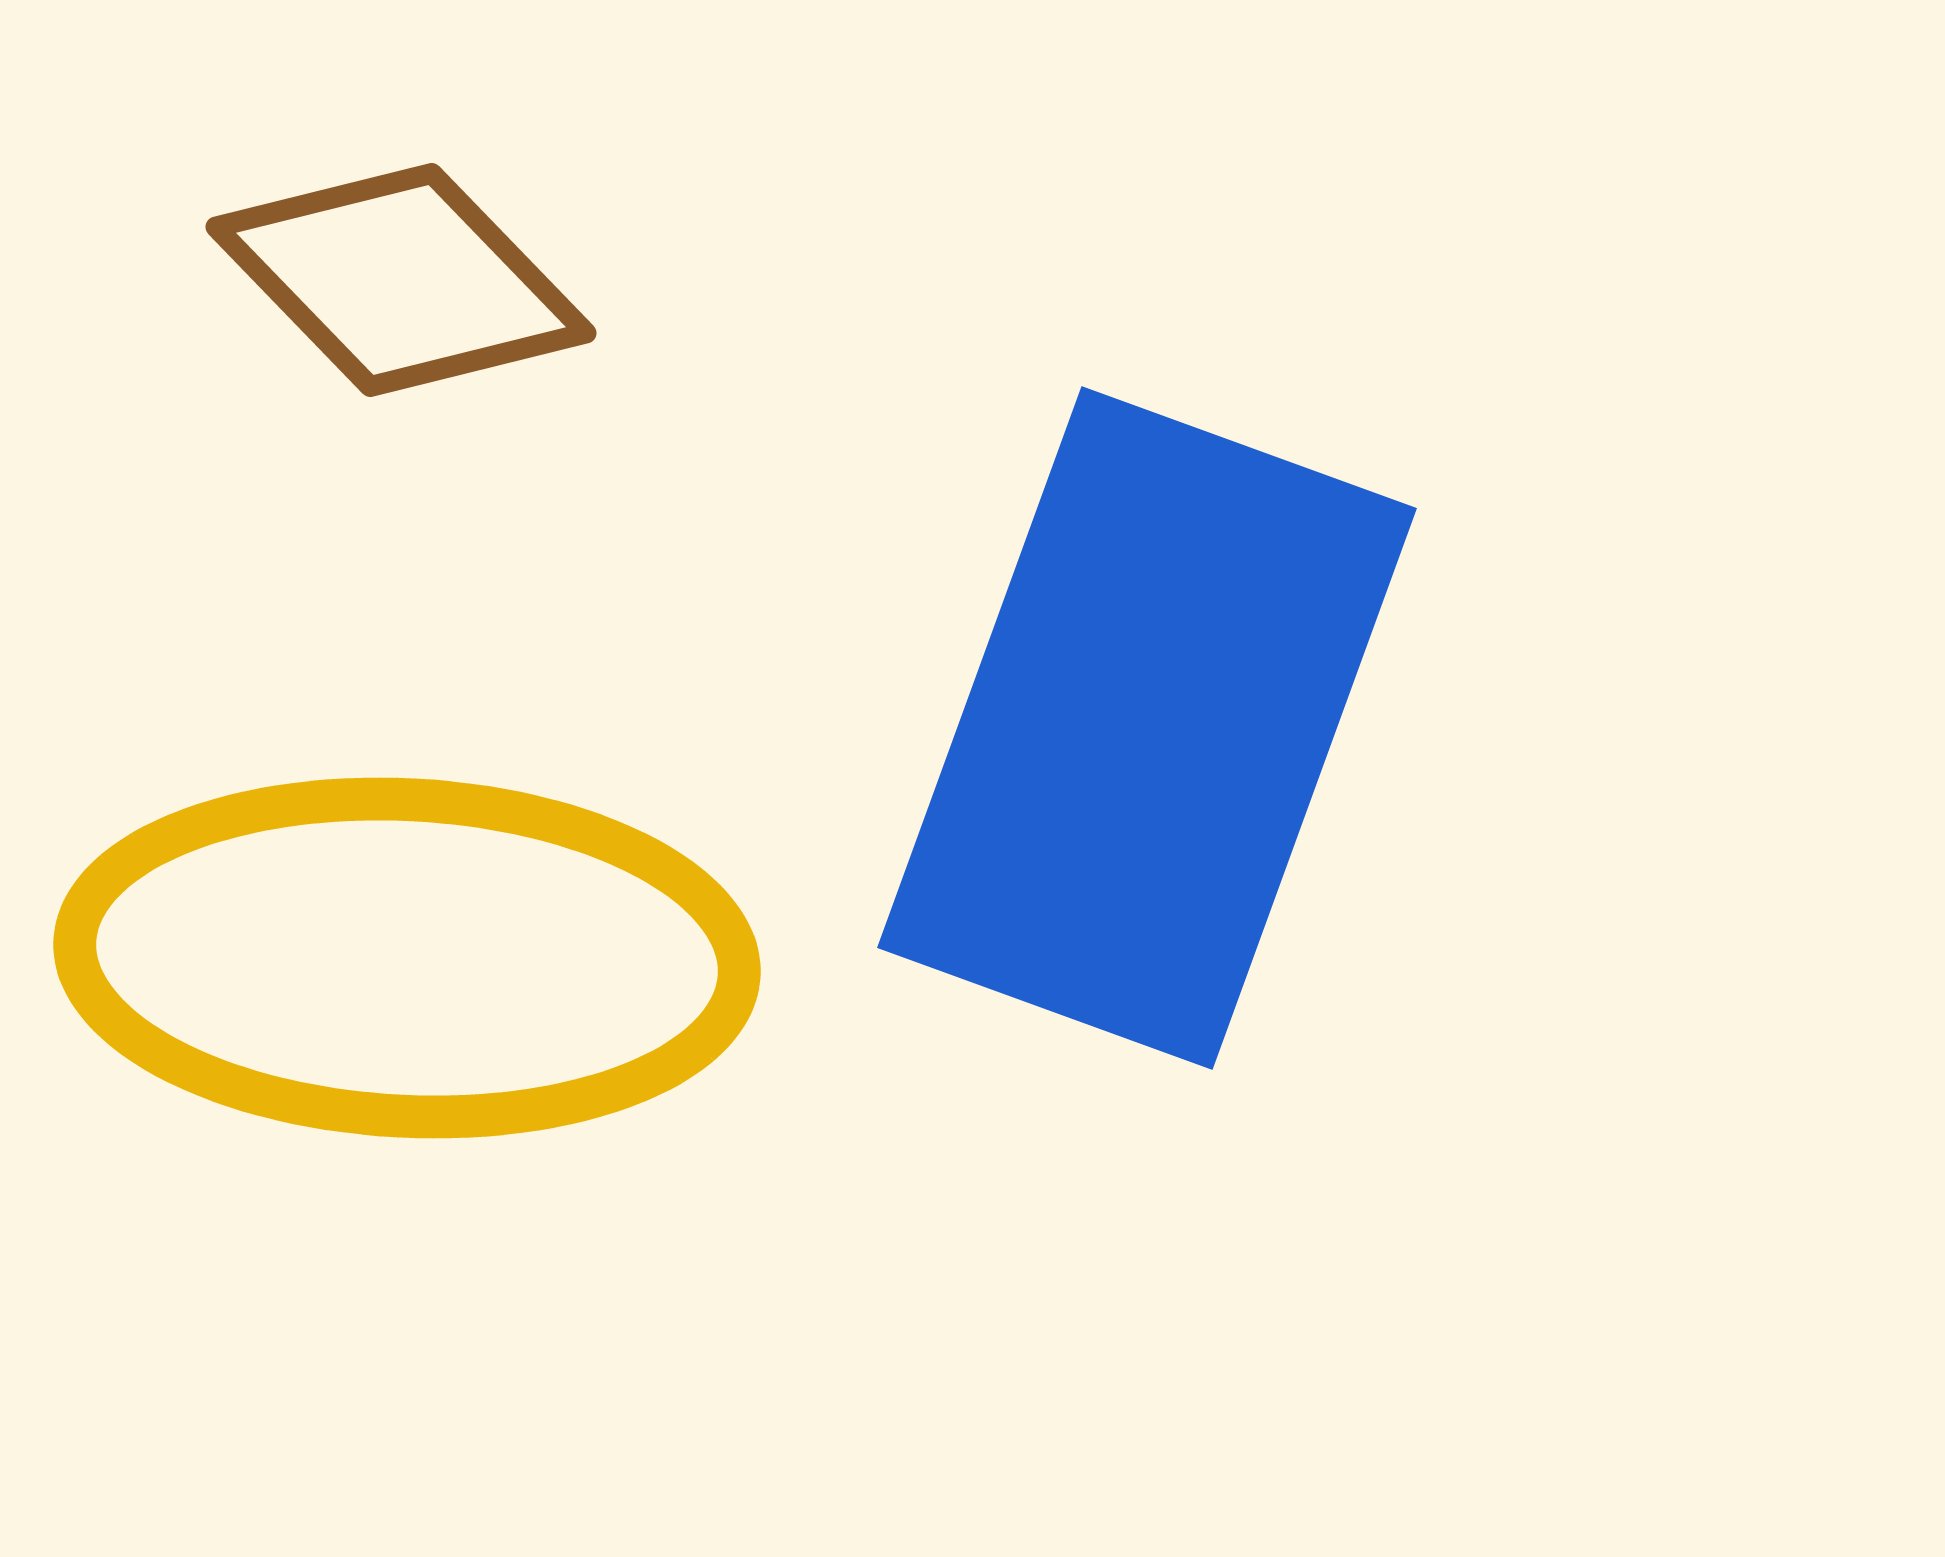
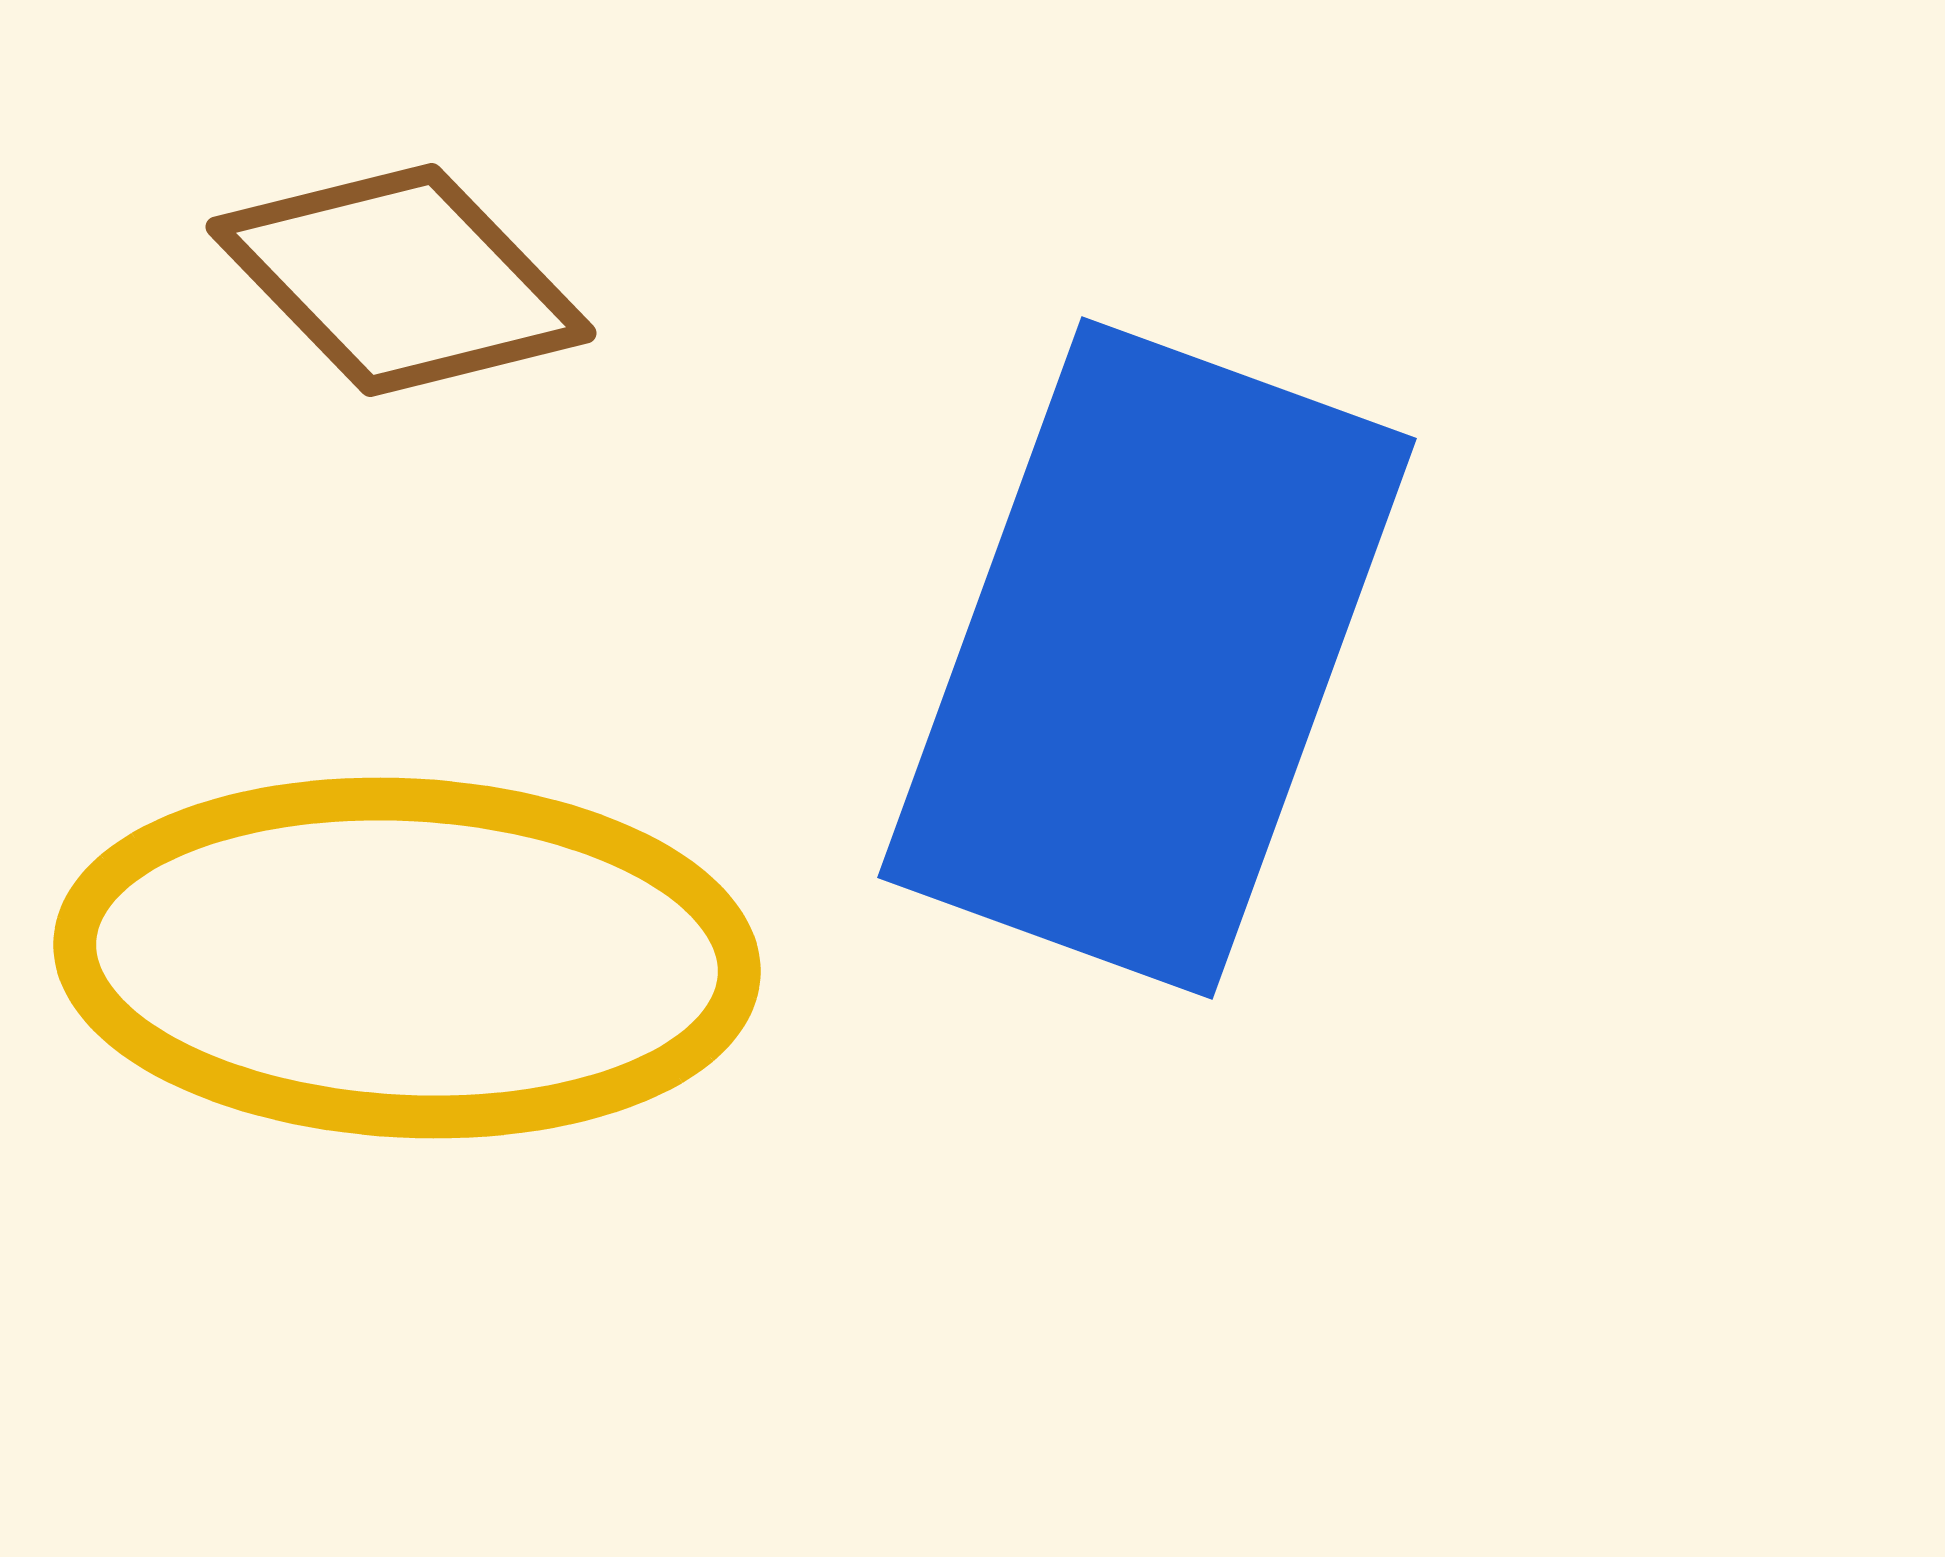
blue rectangle: moved 70 px up
